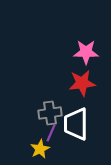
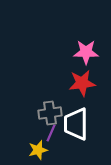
yellow star: moved 2 px left, 1 px down; rotated 12 degrees clockwise
